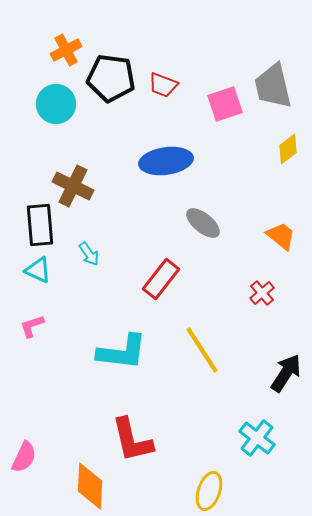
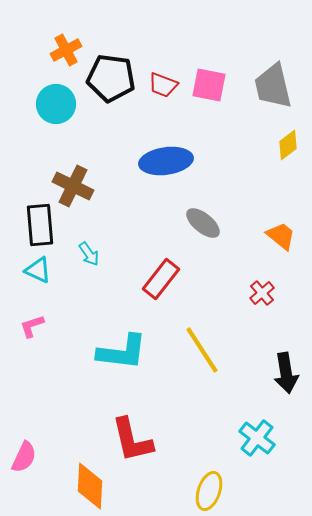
pink square: moved 16 px left, 19 px up; rotated 30 degrees clockwise
yellow diamond: moved 4 px up
black arrow: rotated 138 degrees clockwise
